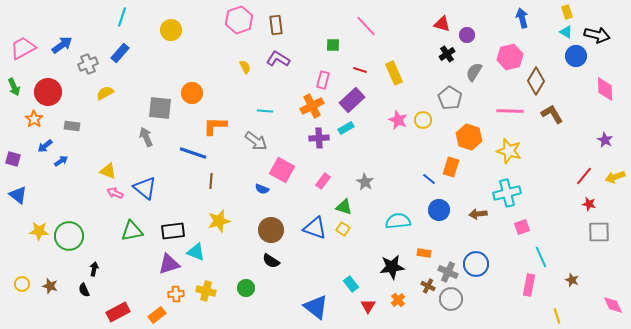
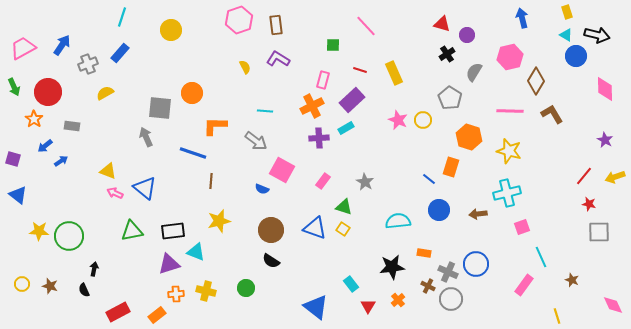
cyan triangle at (566, 32): moved 3 px down
blue arrow at (62, 45): rotated 20 degrees counterclockwise
pink rectangle at (529, 285): moved 5 px left; rotated 25 degrees clockwise
